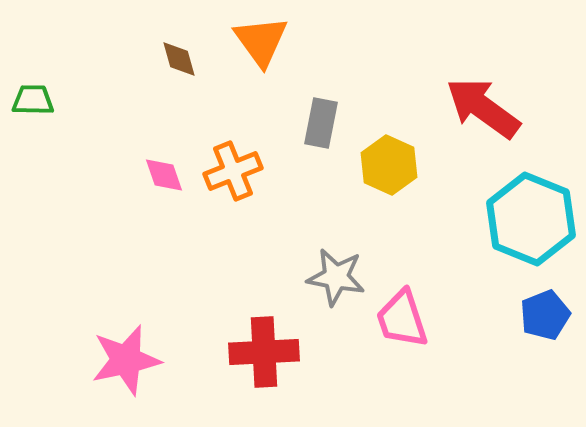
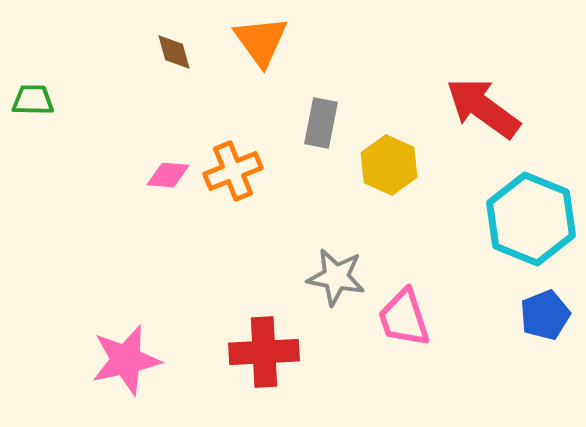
brown diamond: moved 5 px left, 7 px up
pink diamond: moved 4 px right; rotated 66 degrees counterclockwise
pink trapezoid: moved 2 px right, 1 px up
